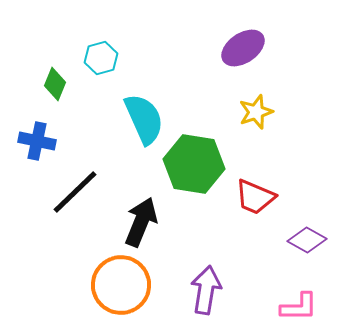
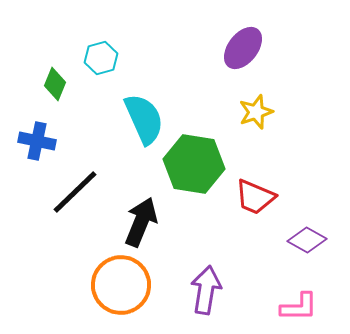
purple ellipse: rotated 18 degrees counterclockwise
